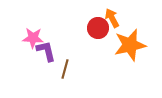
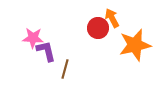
orange star: moved 5 px right
